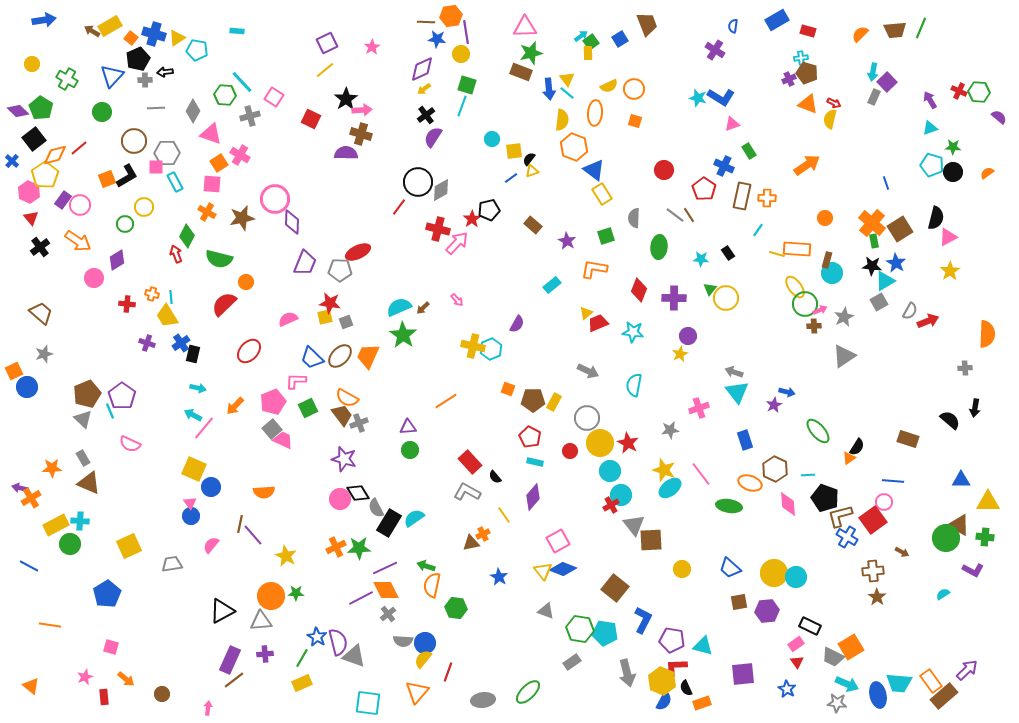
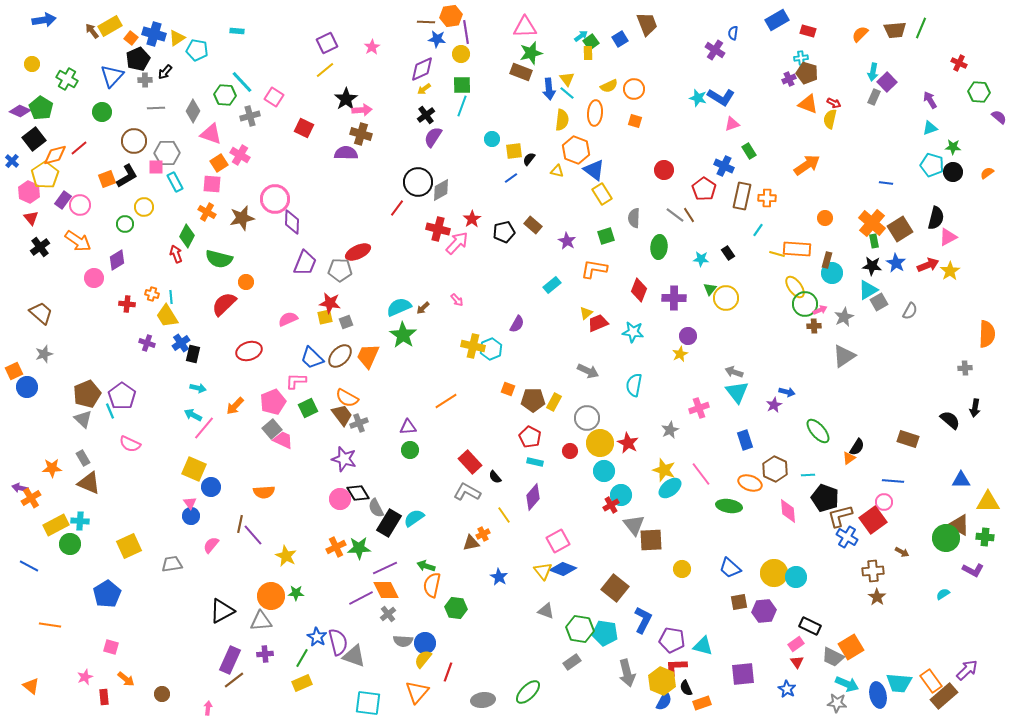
blue semicircle at (733, 26): moved 7 px down
brown arrow at (92, 31): rotated 21 degrees clockwise
black arrow at (165, 72): rotated 42 degrees counterclockwise
green square at (467, 85): moved 5 px left; rotated 18 degrees counterclockwise
red cross at (959, 91): moved 28 px up
purple diamond at (18, 111): moved 2 px right; rotated 20 degrees counterclockwise
red square at (311, 119): moved 7 px left, 9 px down
orange hexagon at (574, 147): moved 2 px right, 3 px down
yellow triangle at (532, 171): moved 25 px right; rotated 32 degrees clockwise
blue line at (886, 183): rotated 64 degrees counterclockwise
red line at (399, 207): moved 2 px left, 1 px down
black pentagon at (489, 210): moved 15 px right, 22 px down
cyan triangle at (885, 281): moved 17 px left, 9 px down
red arrow at (928, 321): moved 56 px up
red ellipse at (249, 351): rotated 30 degrees clockwise
gray star at (670, 430): rotated 18 degrees counterclockwise
cyan circle at (610, 471): moved 6 px left
pink diamond at (788, 504): moved 7 px down
purple hexagon at (767, 611): moved 3 px left
